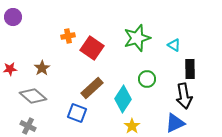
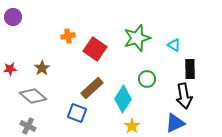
red square: moved 3 px right, 1 px down
